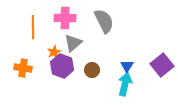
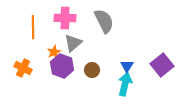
orange cross: rotated 18 degrees clockwise
